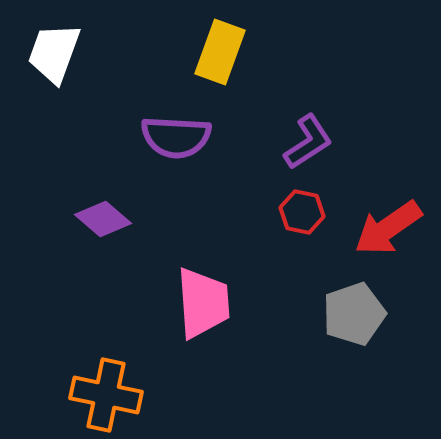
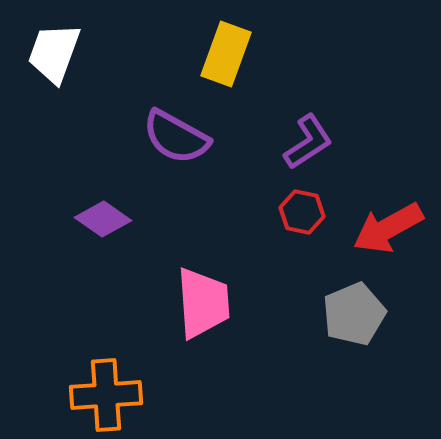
yellow rectangle: moved 6 px right, 2 px down
purple semicircle: rotated 26 degrees clockwise
purple diamond: rotated 6 degrees counterclockwise
red arrow: rotated 6 degrees clockwise
gray pentagon: rotated 4 degrees counterclockwise
orange cross: rotated 16 degrees counterclockwise
